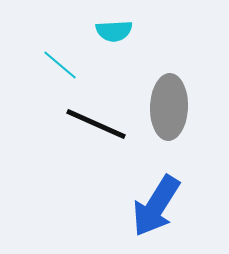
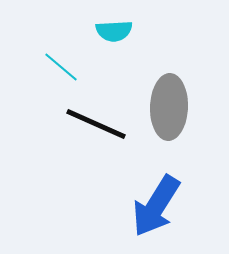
cyan line: moved 1 px right, 2 px down
